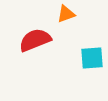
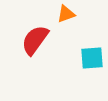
red semicircle: rotated 32 degrees counterclockwise
